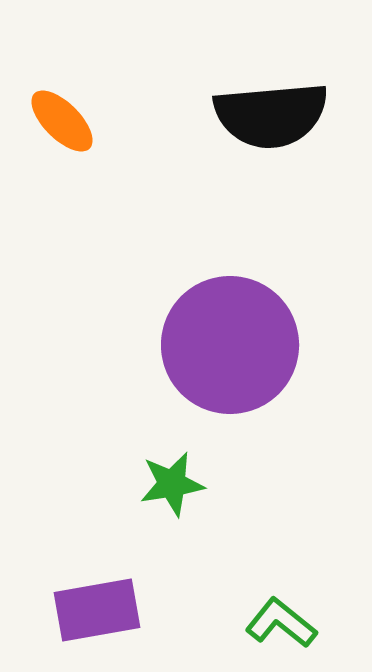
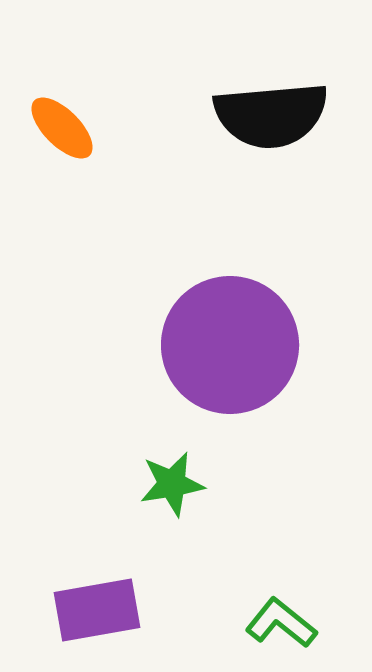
orange ellipse: moved 7 px down
